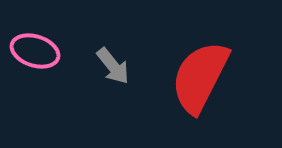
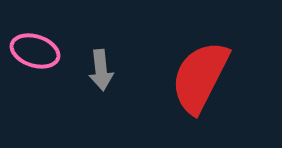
gray arrow: moved 12 px left, 4 px down; rotated 33 degrees clockwise
